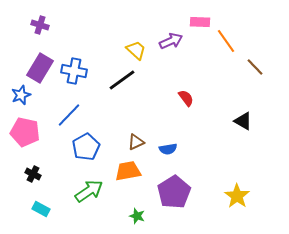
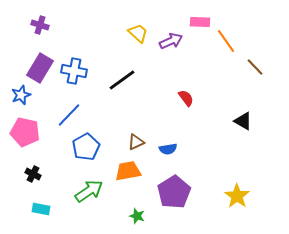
yellow trapezoid: moved 2 px right, 17 px up
cyan rectangle: rotated 18 degrees counterclockwise
